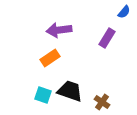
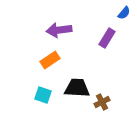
blue semicircle: moved 1 px down
orange rectangle: moved 2 px down
black trapezoid: moved 7 px right, 3 px up; rotated 16 degrees counterclockwise
brown cross: rotated 28 degrees clockwise
